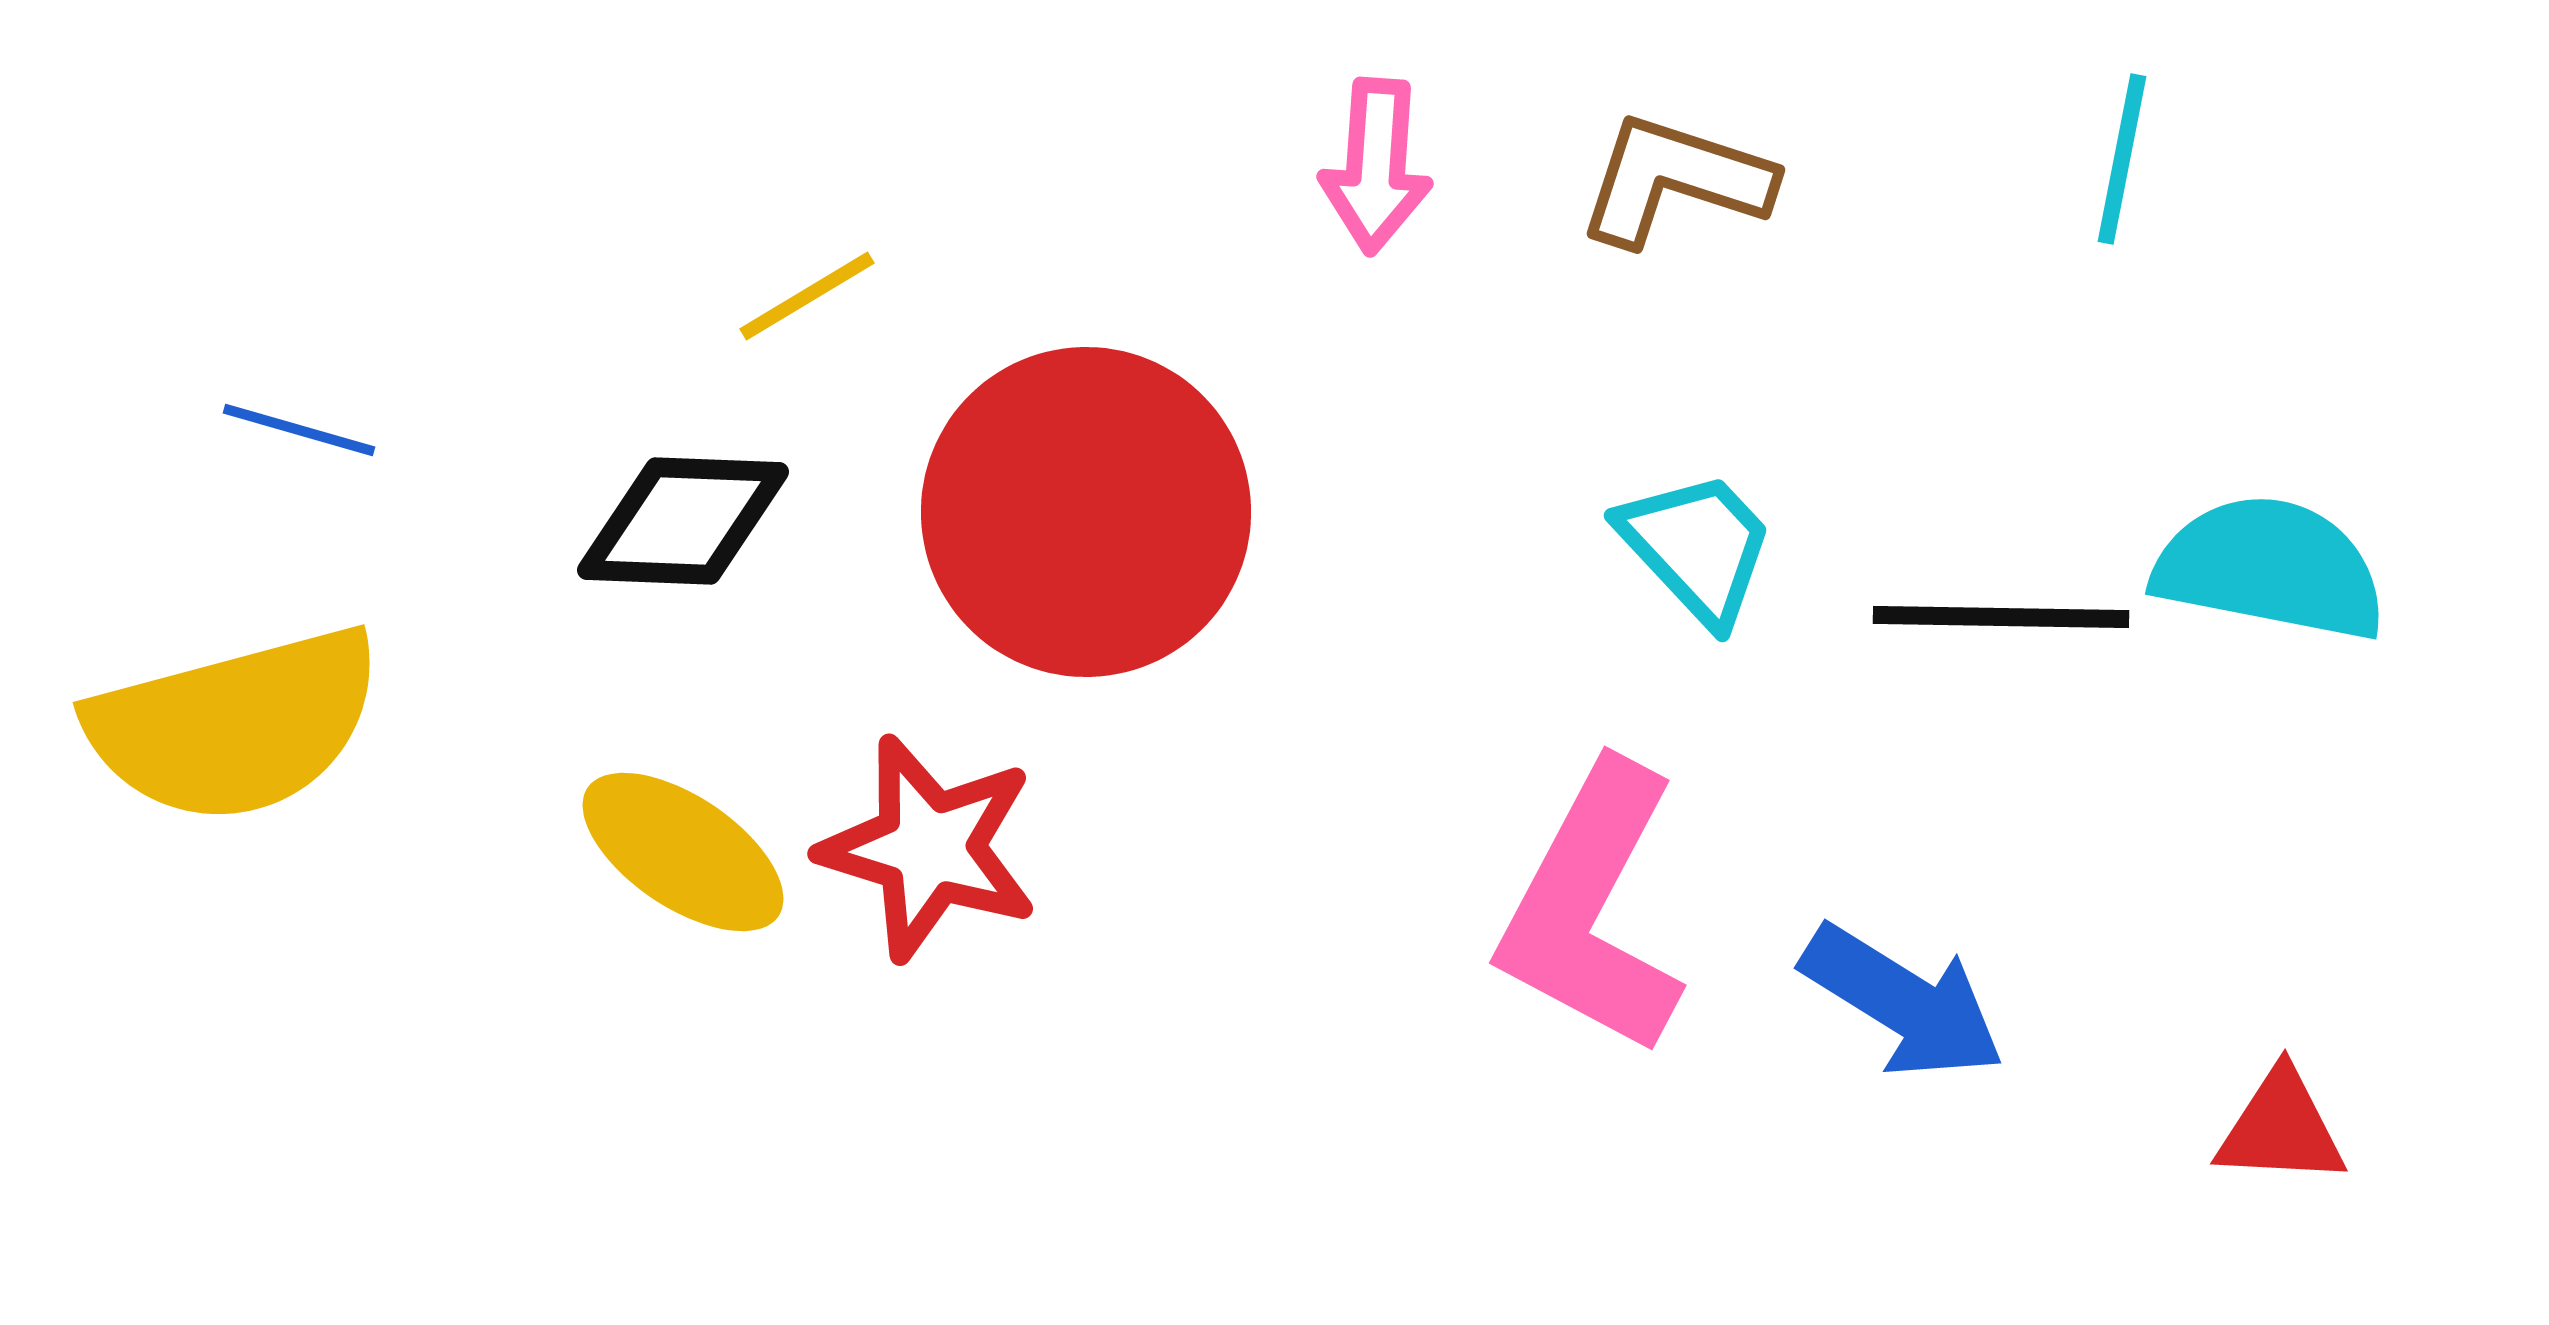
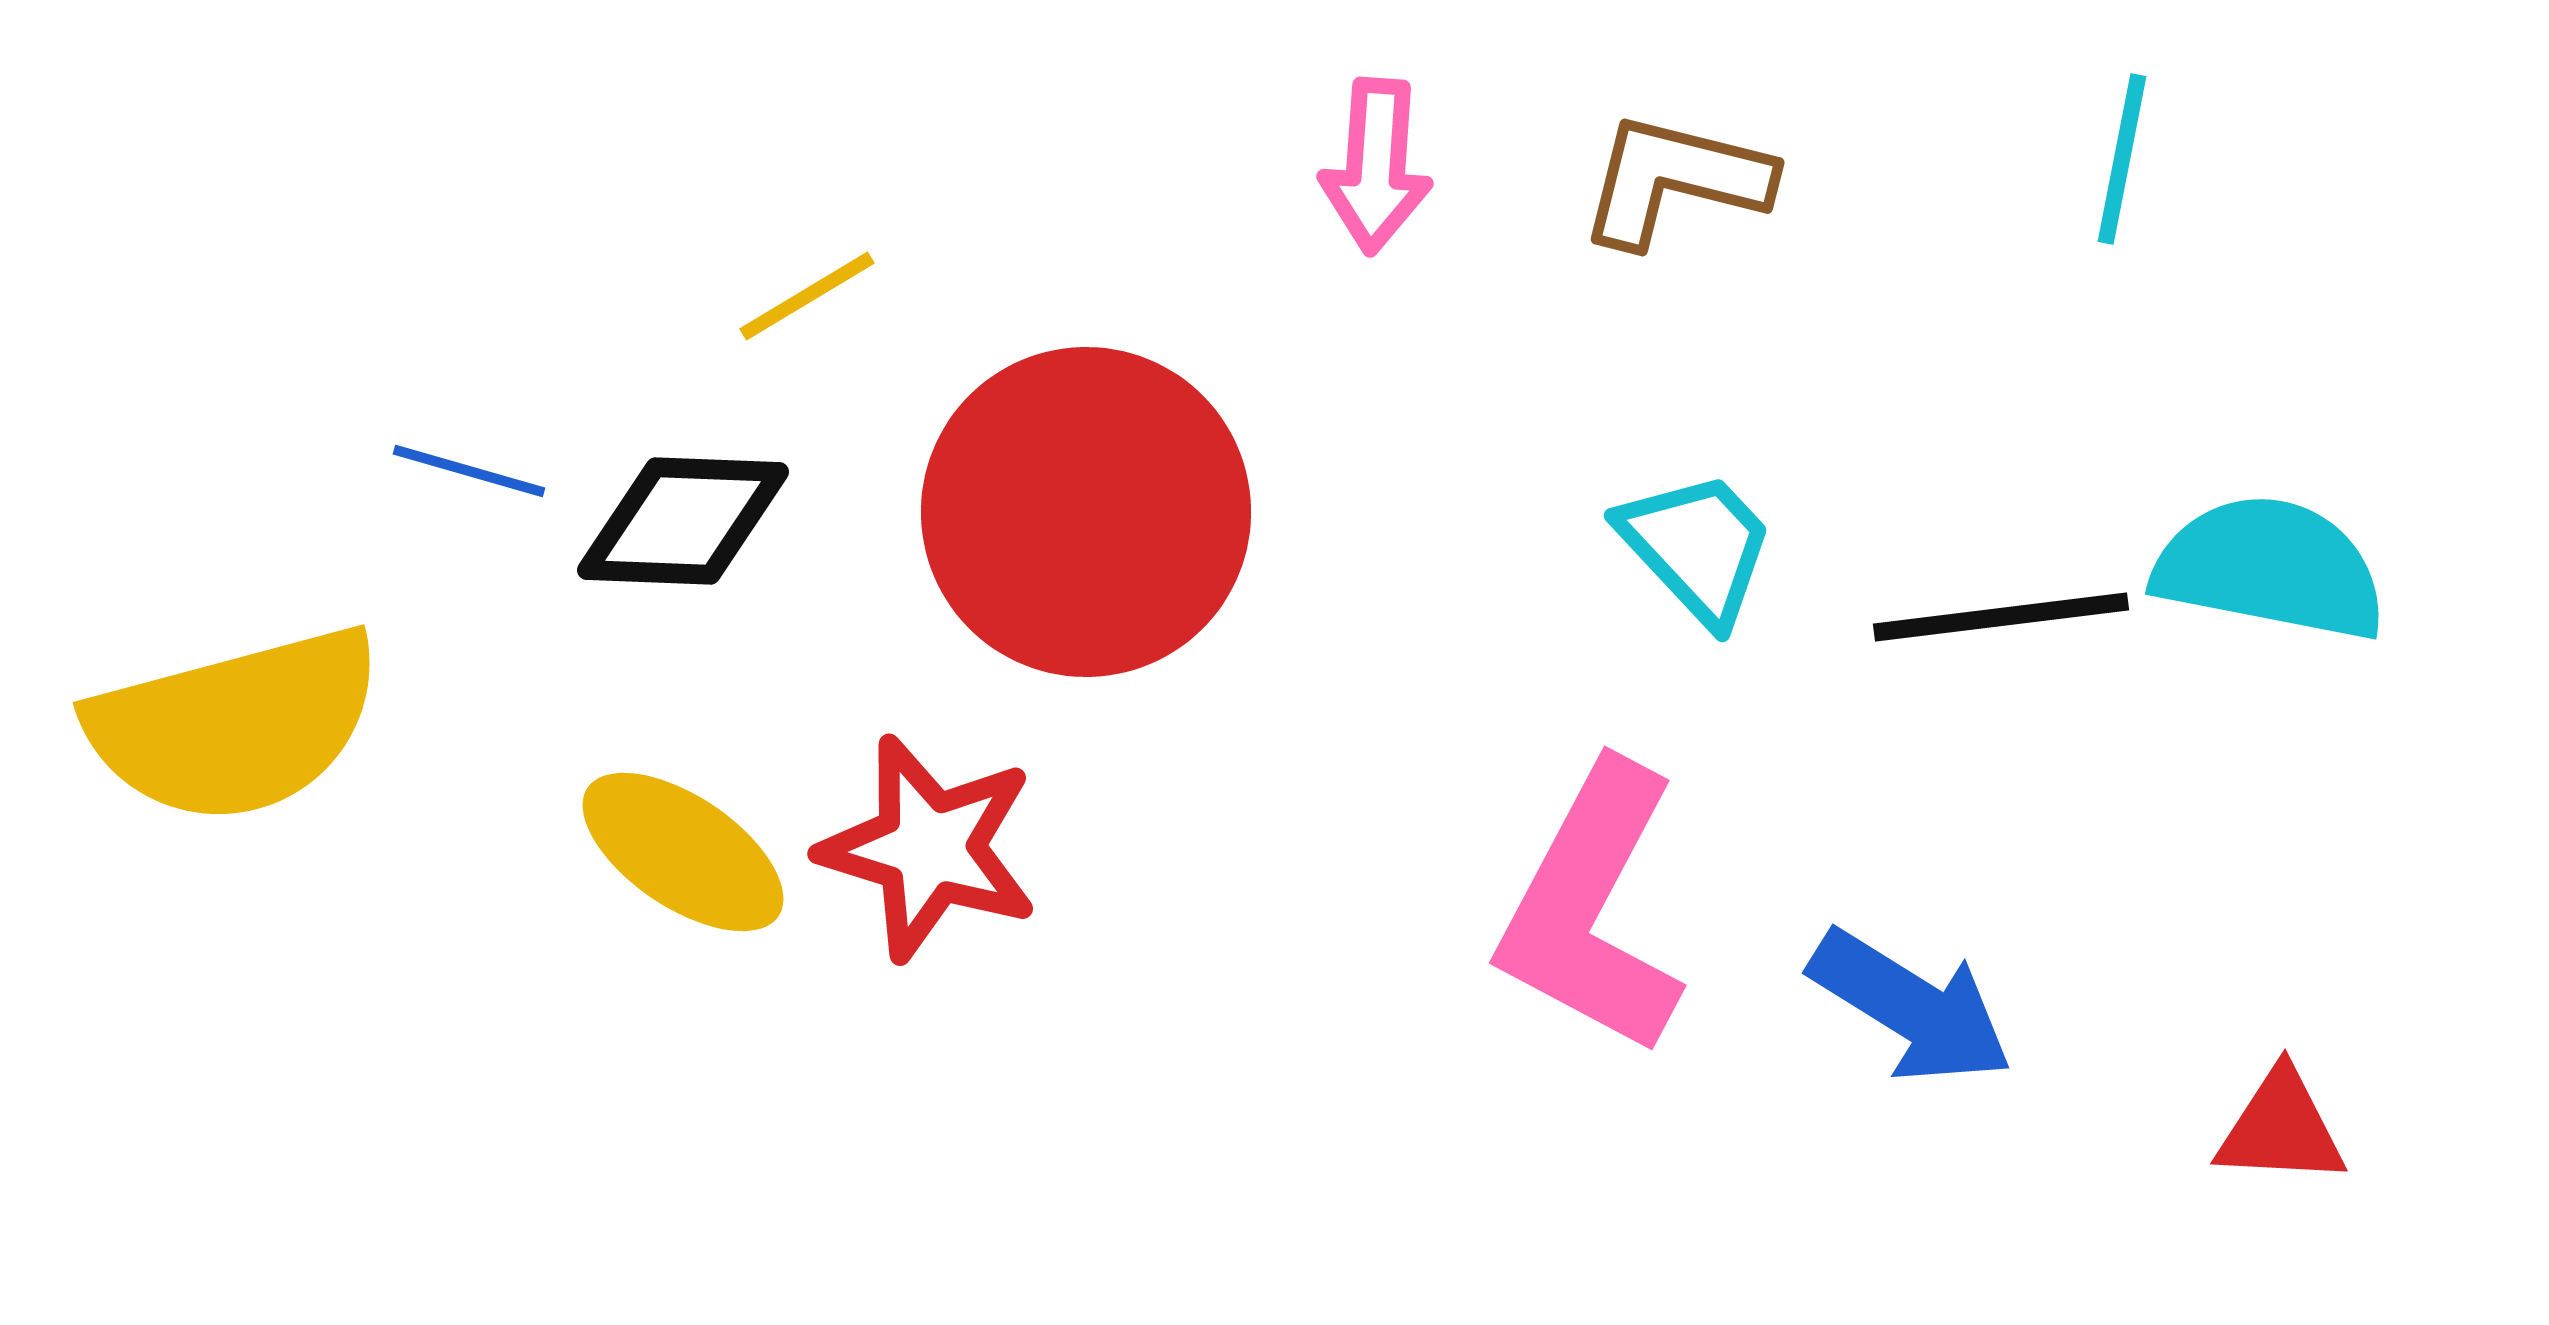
brown L-shape: rotated 4 degrees counterclockwise
blue line: moved 170 px right, 41 px down
black line: rotated 8 degrees counterclockwise
blue arrow: moved 8 px right, 5 px down
